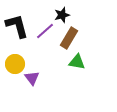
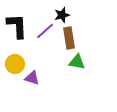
black L-shape: rotated 12 degrees clockwise
brown rectangle: rotated 40 degrees counterclockwise
purple triangle: rotated 35 degrees counterclockwise
